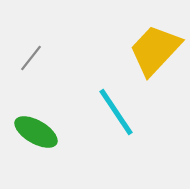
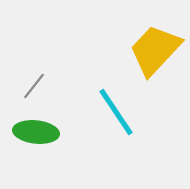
gray line: moved 3 px right, 28 px down
green ellipse: rotated 24 degrees counterclockwise
